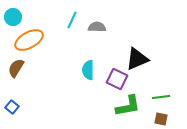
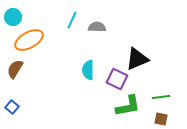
brown semicircle: moved 1 px left, 1 px down
